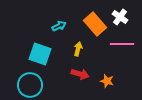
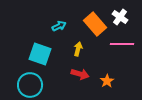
orange star: rotated 24 degrees clockwise
